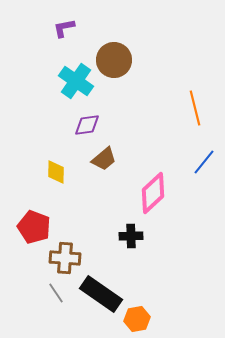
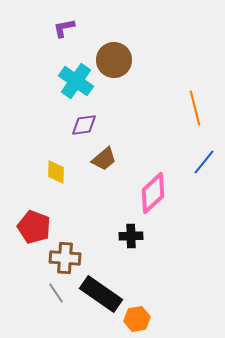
purple diamond: moved 3 px left
